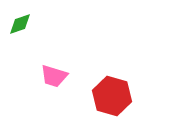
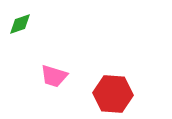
red hexagon: moved 1 px right, 2 px up; rotated 12 degrees counterclockwise
